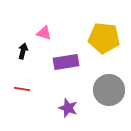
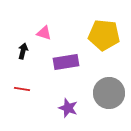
yellow pentagon: moved 3 px up
gray circle: moved 3 px down
